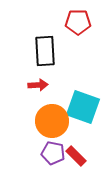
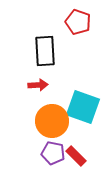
red pentagon: rotated 20 degrees clockwise
